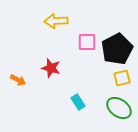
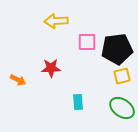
black pentagon: rotated 20 degrees clockwise
red star: rotated 18 degrees counterclockwise
yellow square: moved 2 px up
cyan rectangle: rotated 28 degrees clockwise
green ellipse: moved 3 px right
